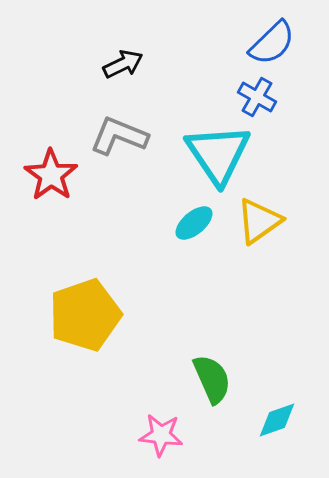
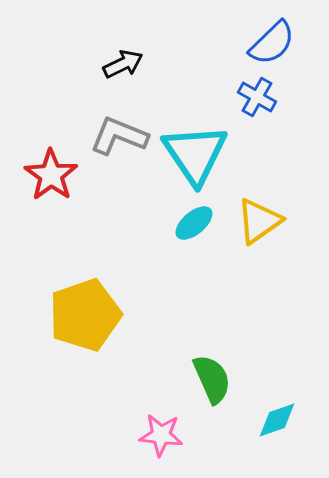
cyan triangle: moved 23 px left
